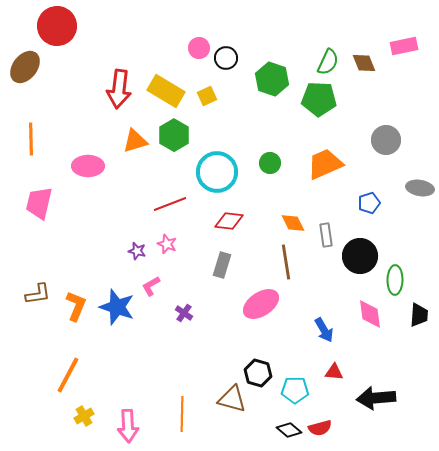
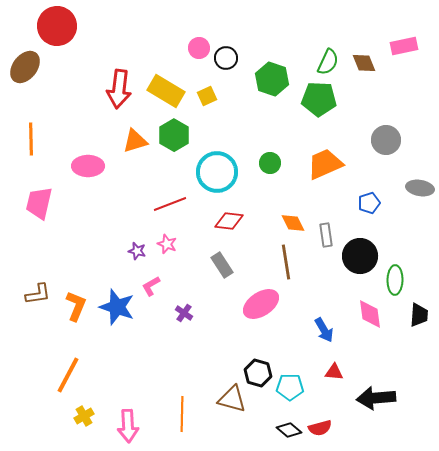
gray rectangle at (222, 265): rotated 50 degrees counterclockwise
cyan pentagon at (295, 390): moved 5 px left, 3 px up
